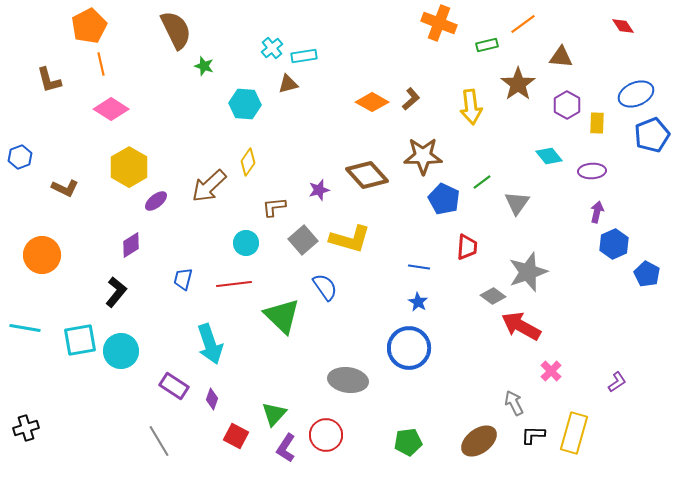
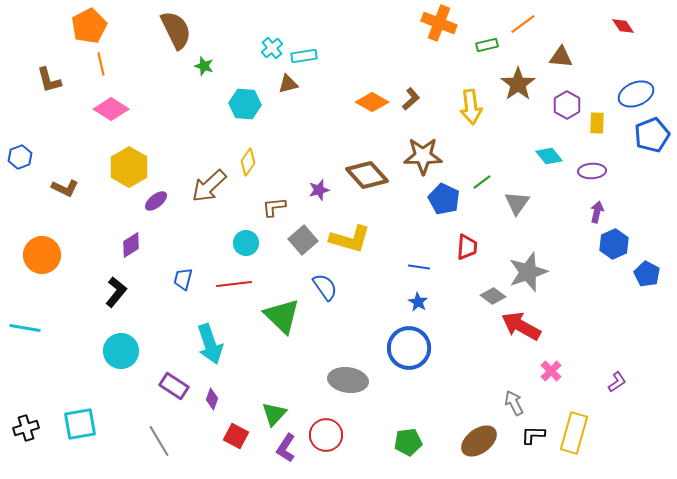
cyan square at (80, 340): moved 84 px down
